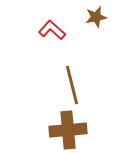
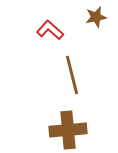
red L-shape: moved 2 px left
brown line: moved 10 px up
